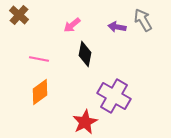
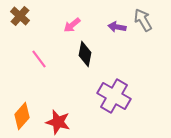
brown cross: moved 1 px right, 1 px down
pink line: rotated 42 degrees clockwise
orange diamond: moved 18 px left, 24 px down; rotated 12 degrees counterclockwise
red star: moved 27 px left; rotated 30 degrees counterclockwise
